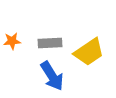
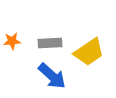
blue arrow: rotated 16 degrees counterclockwise
